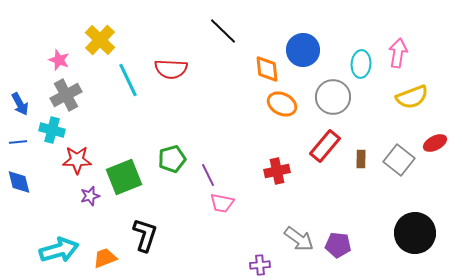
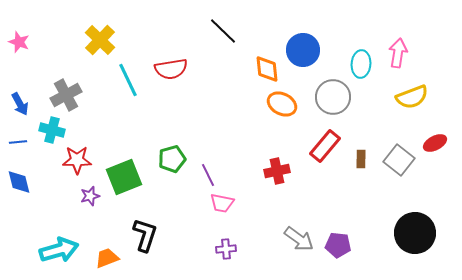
pink star: moved 40 px left, 18 px up
red semicircle: rotated 12 degrees counterclockwise
orange trapezoid: moved 2 px right
purple cross: moved 34 px left, 16 px up
